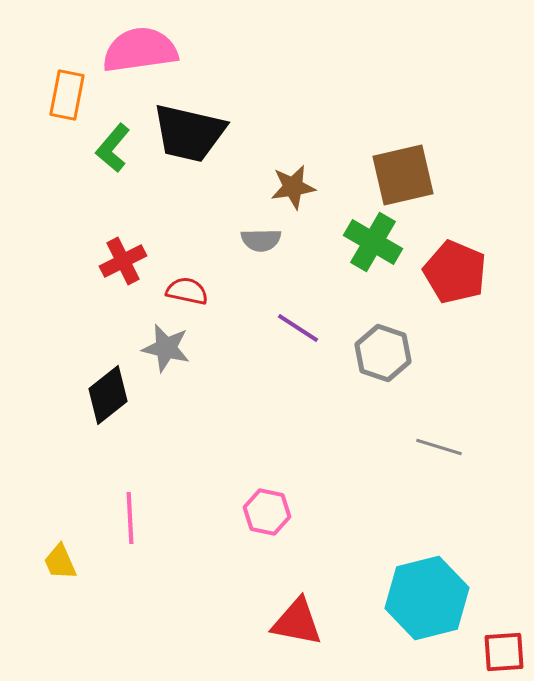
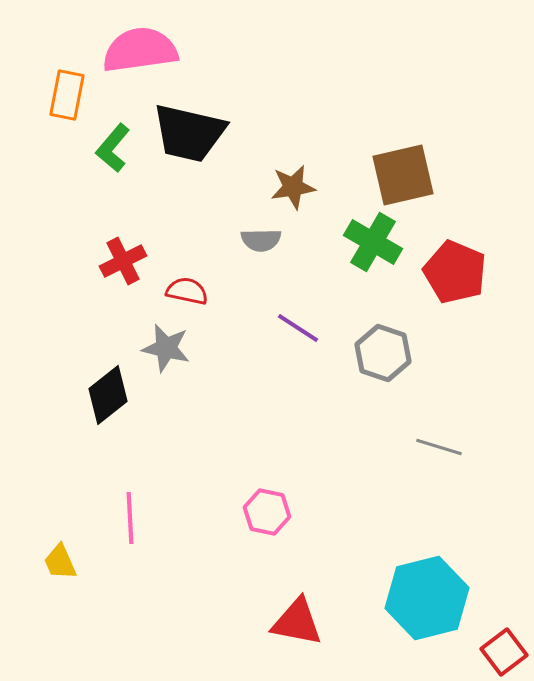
red square: rotated 33 degrees counterclockwise
